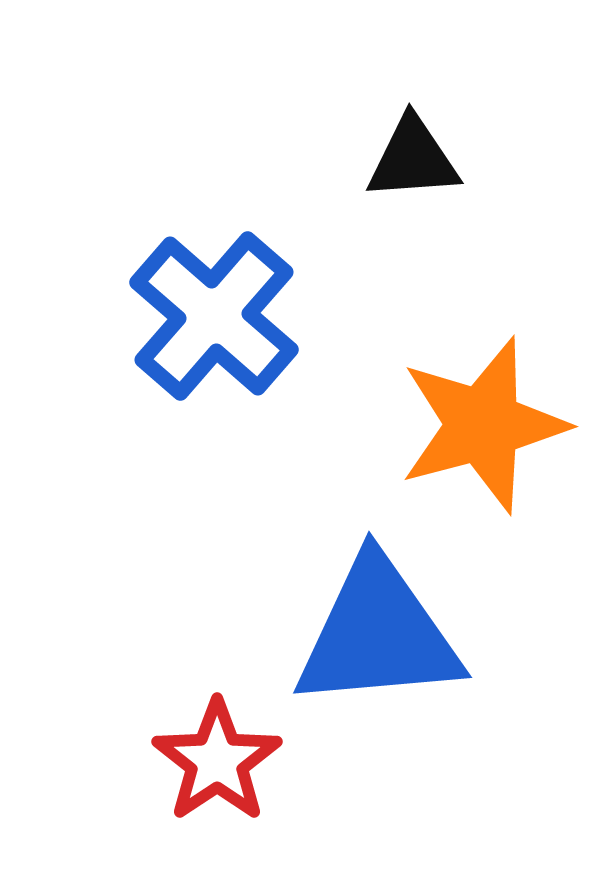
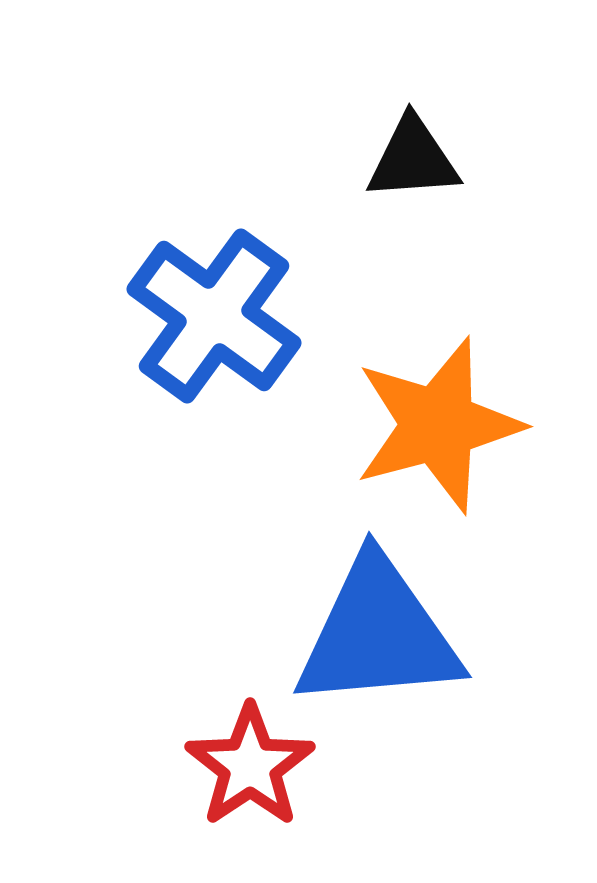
blue cross: rotated 5 degrees counterclockwise
orange star: moved 45 px left
red star: moved 33 px right, 5 px down
